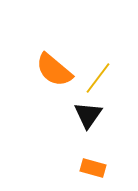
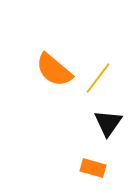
black triangle: moved 20 px right, 8 px down
